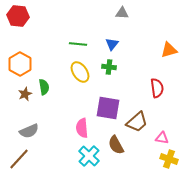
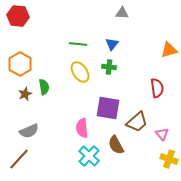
pink triangle: moved 4 px up; rotated 40 degrees clockwise
